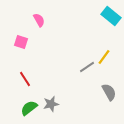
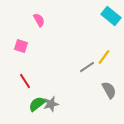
pink square: moved 4 px down
red line: moved 2 px down
gray semicircle: moved 2 px up
green semicircle: moved 8 px right, 4 px up
